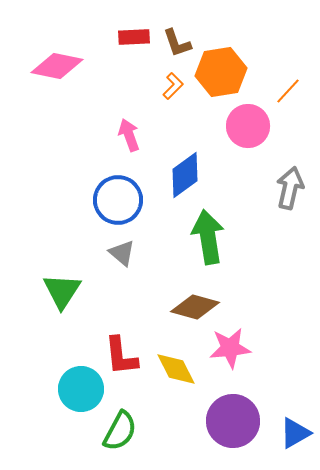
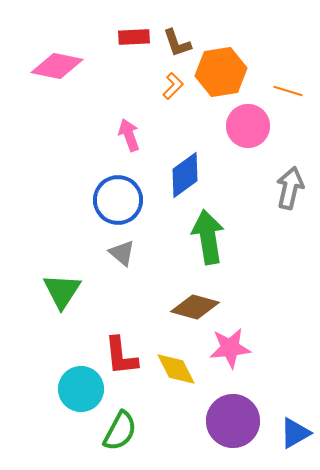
orange line: rotated 64 degrees clockwise
